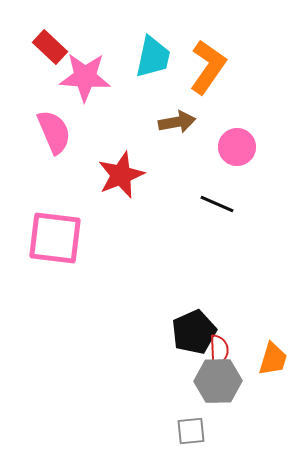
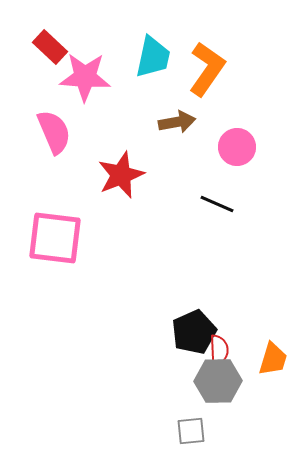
orange L-shape: moved 1 px left, 2 px down
